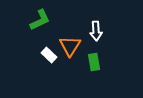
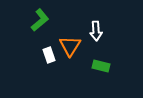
green L-shape: rotated 15 degrees counterclockwise
white rectangle: rotated 28 degrees clockwise
green rectangle: moved 7 px right, 4 px down; rotated 66 degrees counterclockwise
